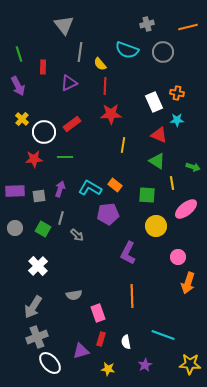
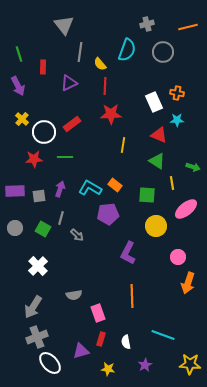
cyan semicircle at (127, 50): rotated 90 degrees counterclockwise
